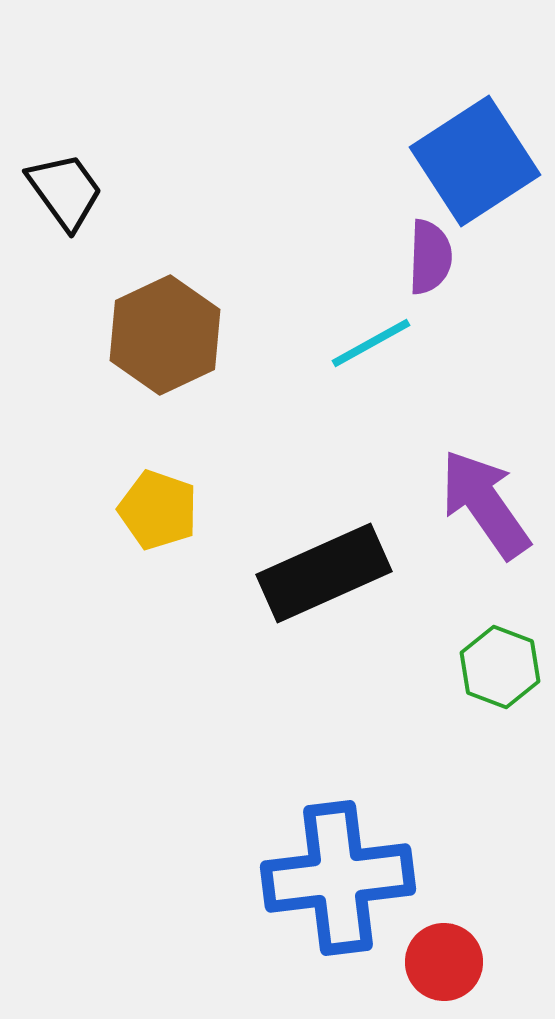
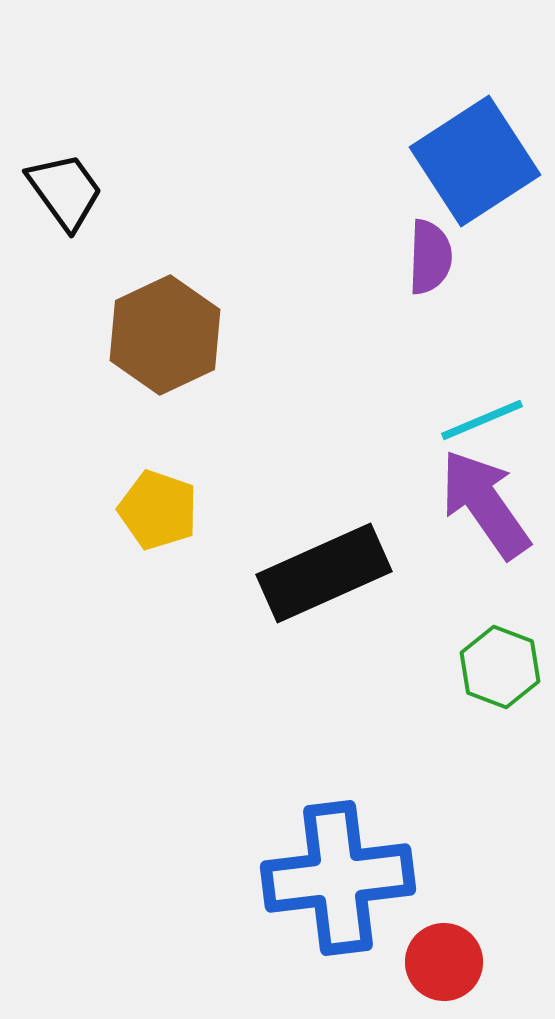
cyan line: moved 111 px right, 77 px down; rotated 6 degrees clockwise
